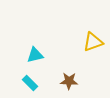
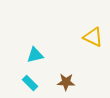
yellow triangle: moved 5 px up; rotated 45 degrees clockwise
brown star: moved 3 px left, 1 px down
